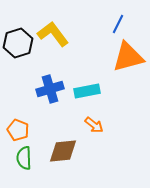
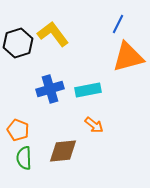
cyan rectangle: moved 1 px right, 1 px up
